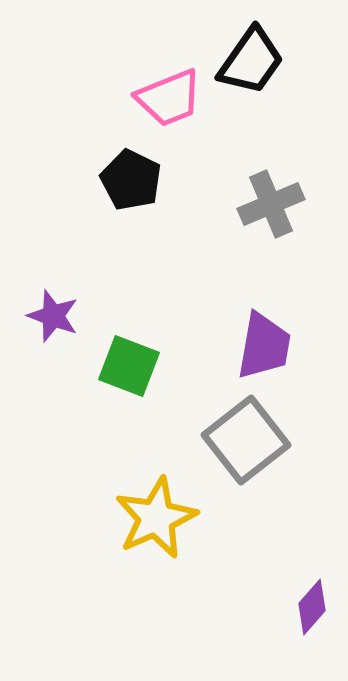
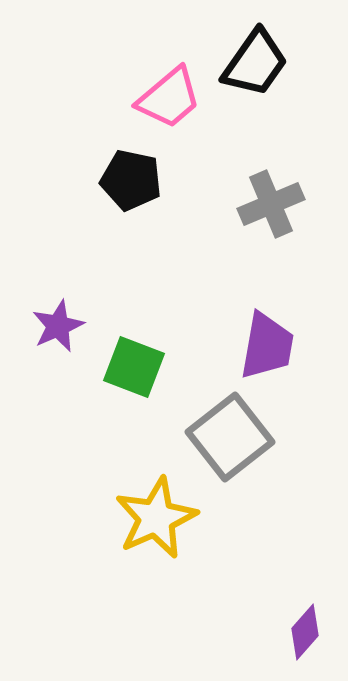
black trapezoid: moved 4 px right, 2 px down
pink trapezoid: rotated 18 degrees counterclockwise
black pentagon: rotated 14 degrees counterclockwise
purple star: moved 5 px right, 10 px down; rotated 28 degrees clockwise
purple trapezoid: moved 3 px right
green square: moved 5 px right, 1 px down
gray square: moved 16 px left, 3 px up
purple diamond: moved 7 px left, 25 px down
